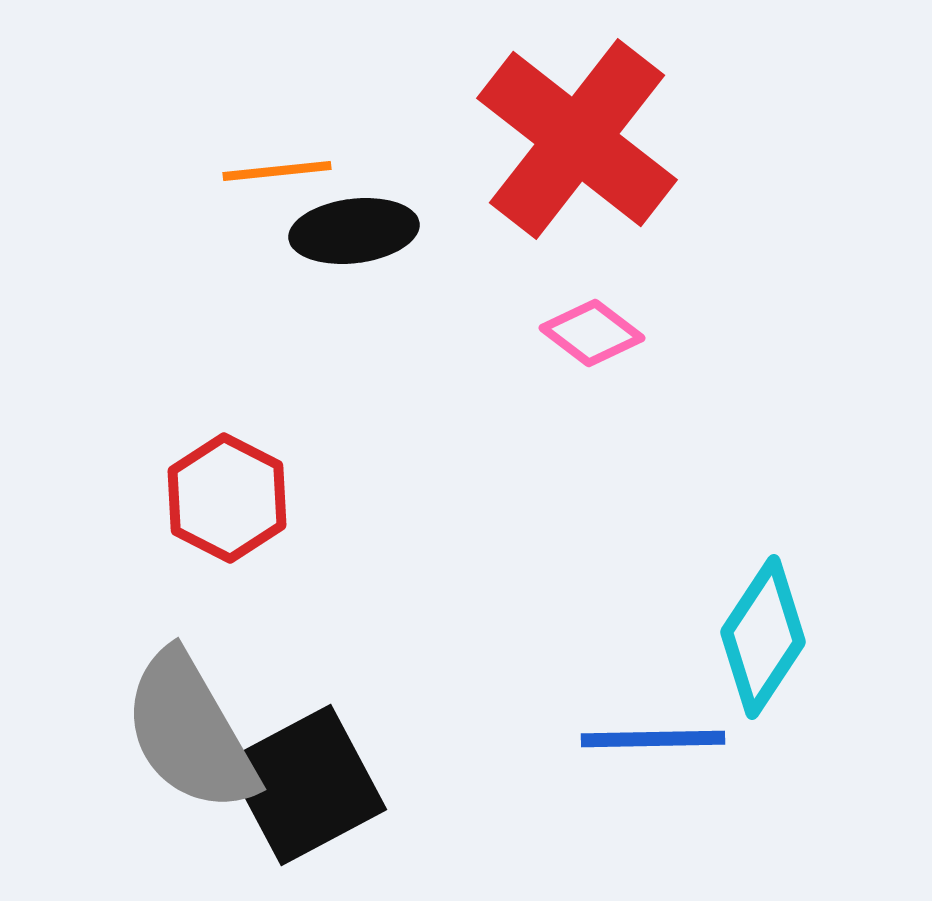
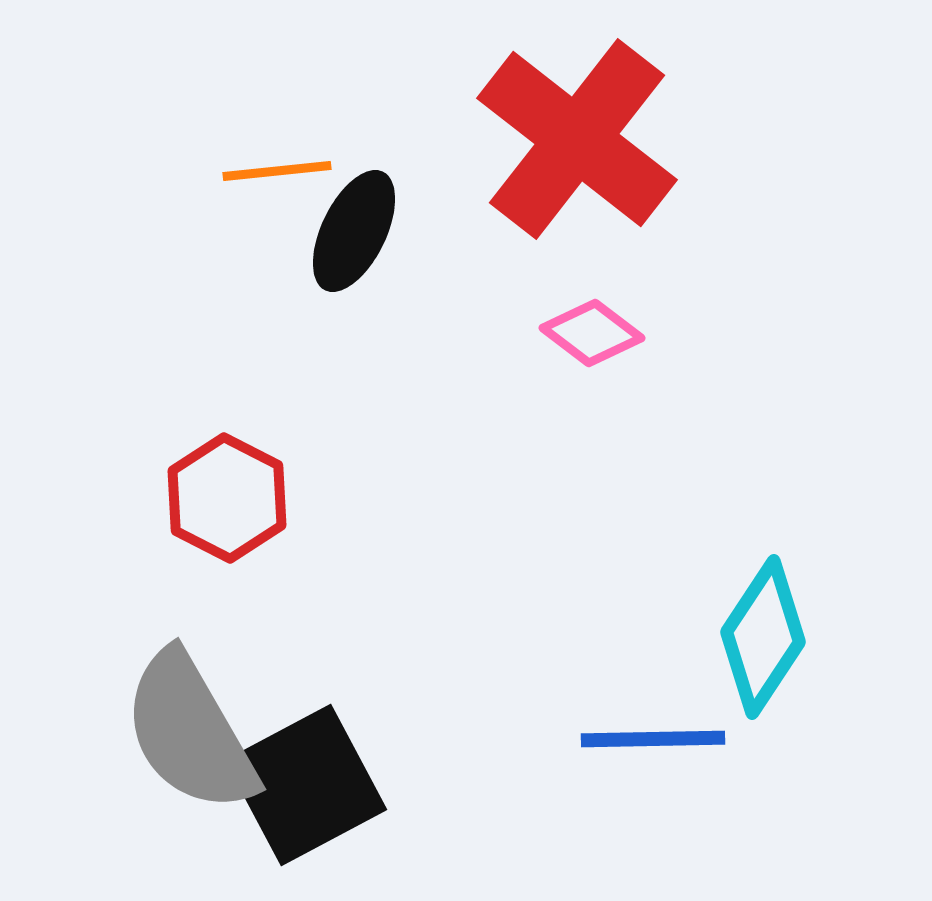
black ellipse: rotated 57 degrees counterclockwise
